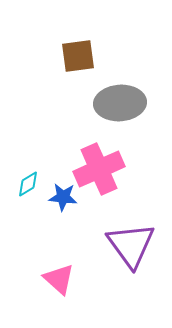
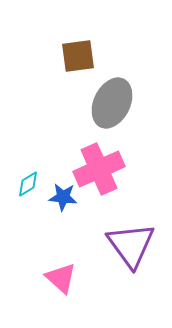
gray ellipse: moved 8 px left; rotated 60 degrees counterclockwise
pink triangle: moved 2 px right, 1 px up
